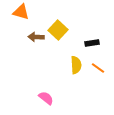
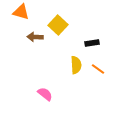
yellow square: moved 5 px up
brown arrow: moved 1 px left
orange line: moved 1 px down
pink semicircle: moved 1 px left, 4 px up
